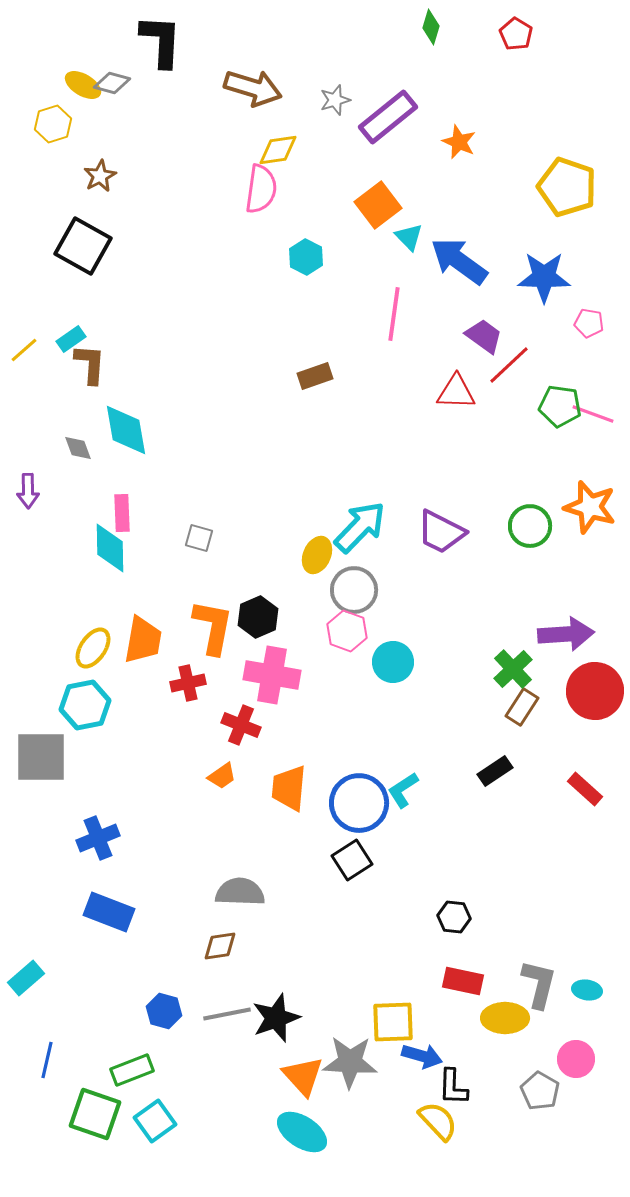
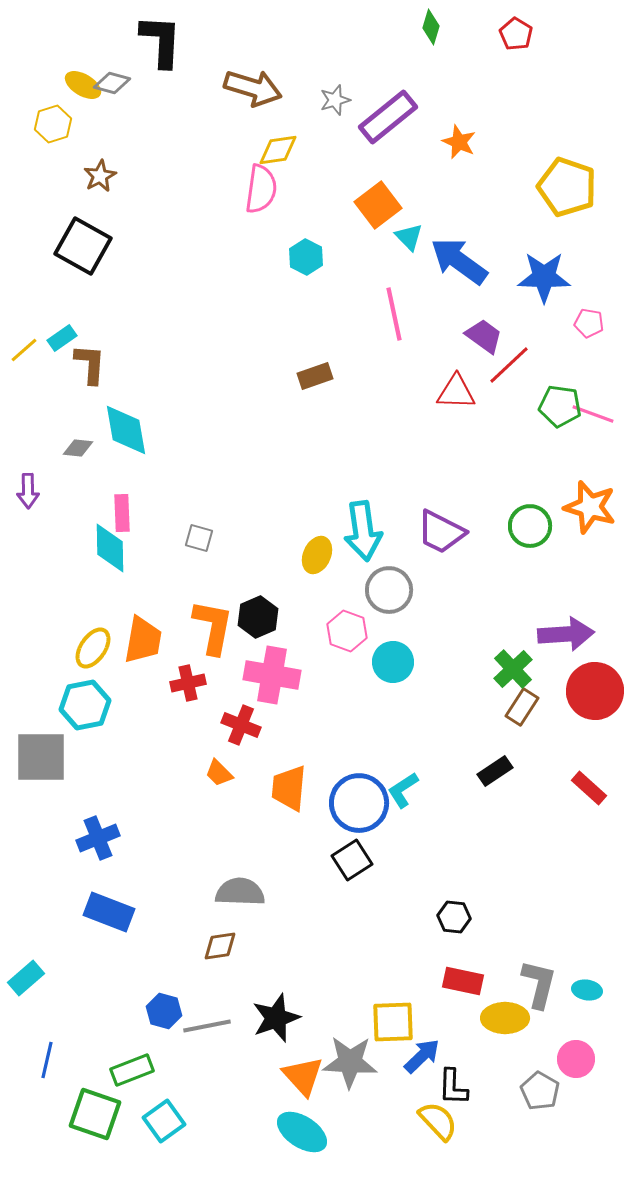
pink line at (394, 314): rotated 20 degrees counterclockwise
cyan rectangle at (71, 339): moved 9 px left, 1 px up
gray diamond at (78, 448): rotated 64 degrees counterclockwise
cyan arrow at (360, 527): moved 3 px right, 4 px down; rotated 128 degrees clockwise
gray circle at (354, 590): moved 35 px right
orange trapezoid at (222, 776): moved 3 px left, 3 px up; rotated 80 degrees clockwise
red rectangle at (585, 789): moved 4 px right, 1 px up
gray line at (227, 1014): moved 20 px left, 12 px down
blue arrow at (422, 1056): rotated 60 degrees counterclockwise
cyan square at (155, 1121): moved 9 px right
